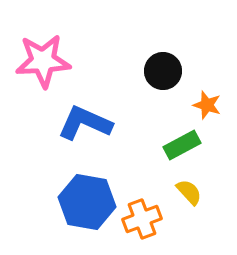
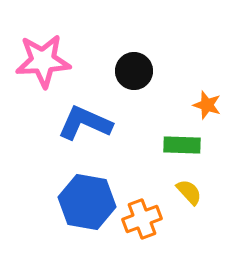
black circle: moved 29 px left
green rectangle: rotated 30 degrees clockwise
